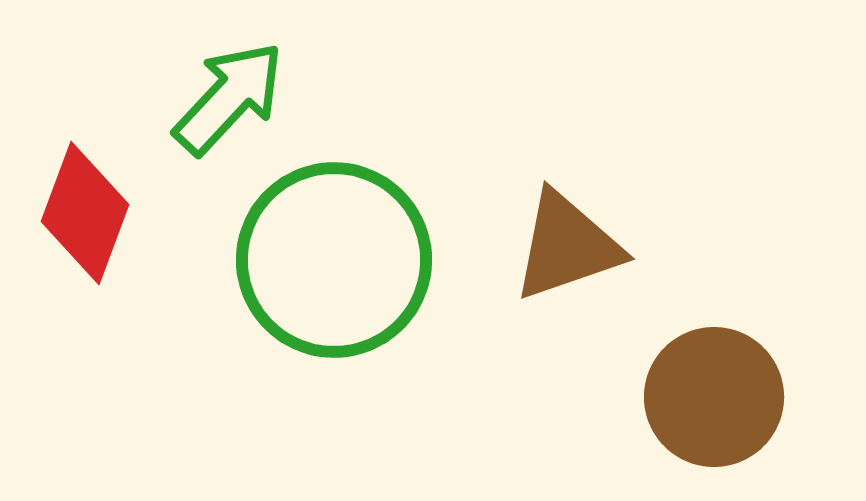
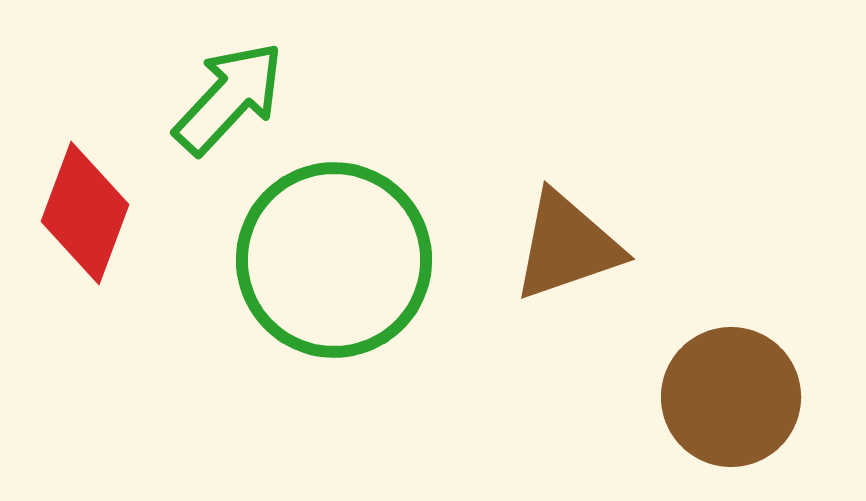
brown circle: moved 17 px right
